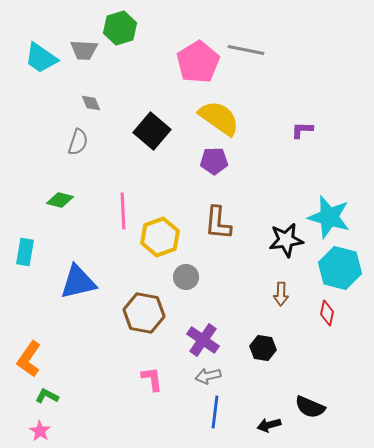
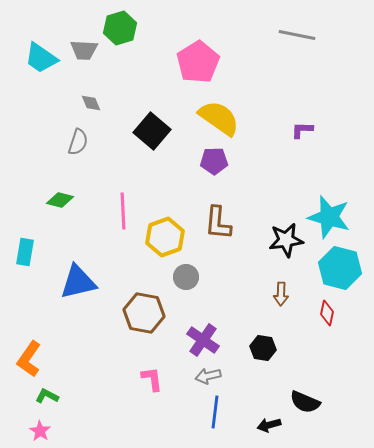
gray line: moved 51 px right, 15 px up
yellow hexagon: moved 5 px right
black semicircle: moved 5 px left, 5 px up
